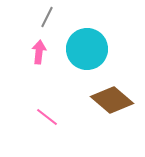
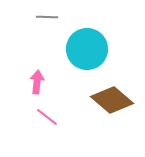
gray line: rotated 65 degrees clockwise
pink arrow: moved 2 px left, 30 px down
